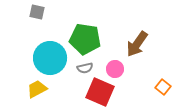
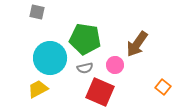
pink circle: moved 4 px up
yellow trapezoid: moved 1 px right
